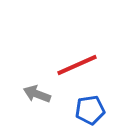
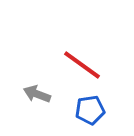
red line: moved 5 px right; rotated 60 degrees clockwise
